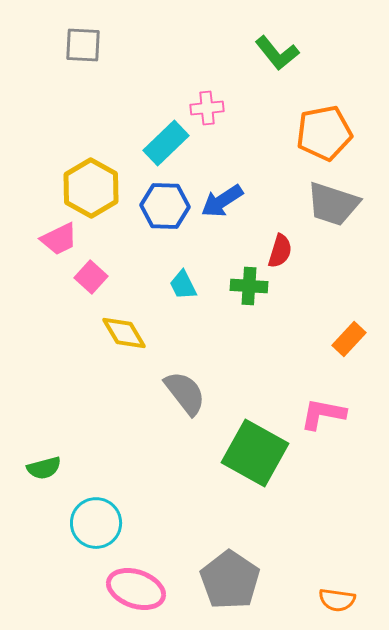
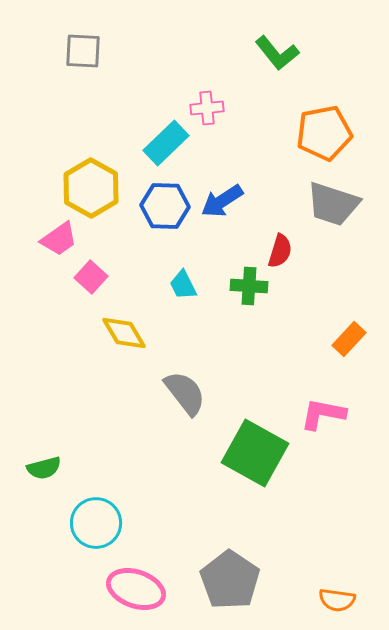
gray square: moved 6 px down
pink trapezoid: rotated 9 degrees counterclockwise
